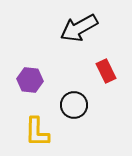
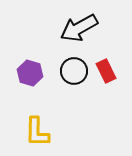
purple hexagon: moved 7 px up; rotated 10 degrees clockwise
black circle: moved 34 px up
